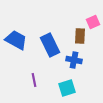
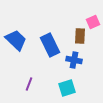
blue trapezoid: rotated 15 degrees clockwise
purple line: moved 5 px left, 4 px down; rotated 32 degrees clockwise
